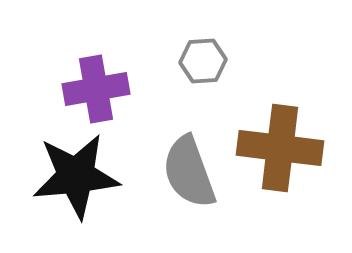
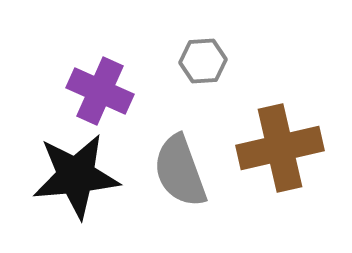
purple cross: moved 4 px right, 2 px down; rotated 34 degrees clockwise
brown cross: rotated 20 degrees counterclockwise
gray semicircle: moved 9 px left, 1 px up
